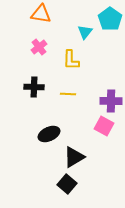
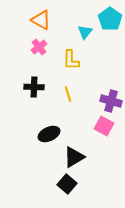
orange triangle: moved 6 px down; rotated 20 degrees clockwise
yellow line: rotated 70 degrees clockwise
purple cross: rotated 15 degrees clockwise
